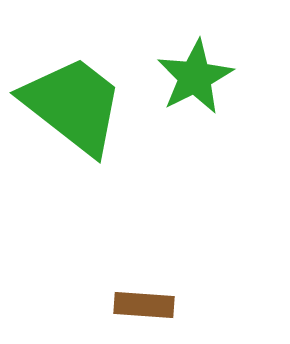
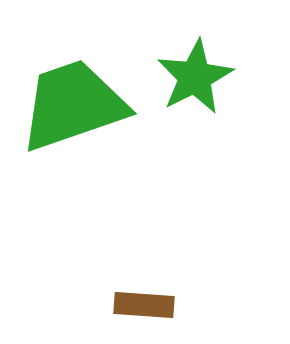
green trapezoid: rotated 57 degrees counterclockwise
